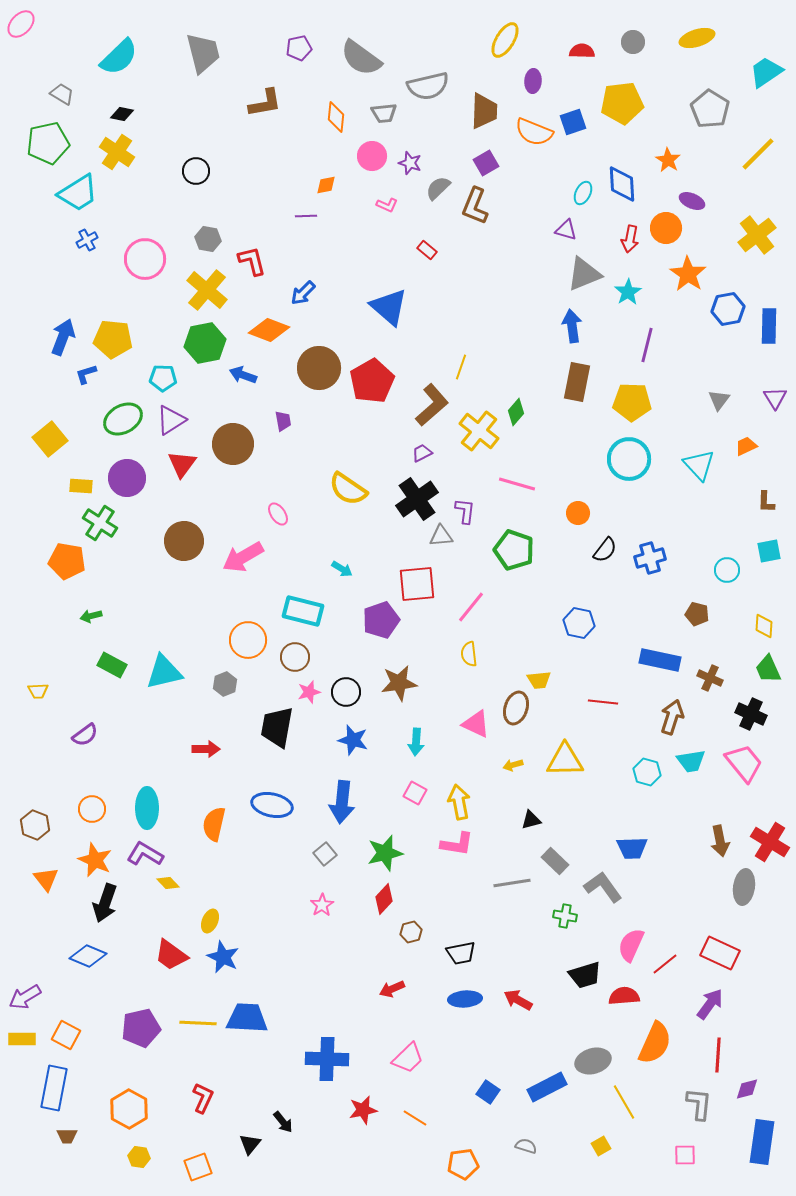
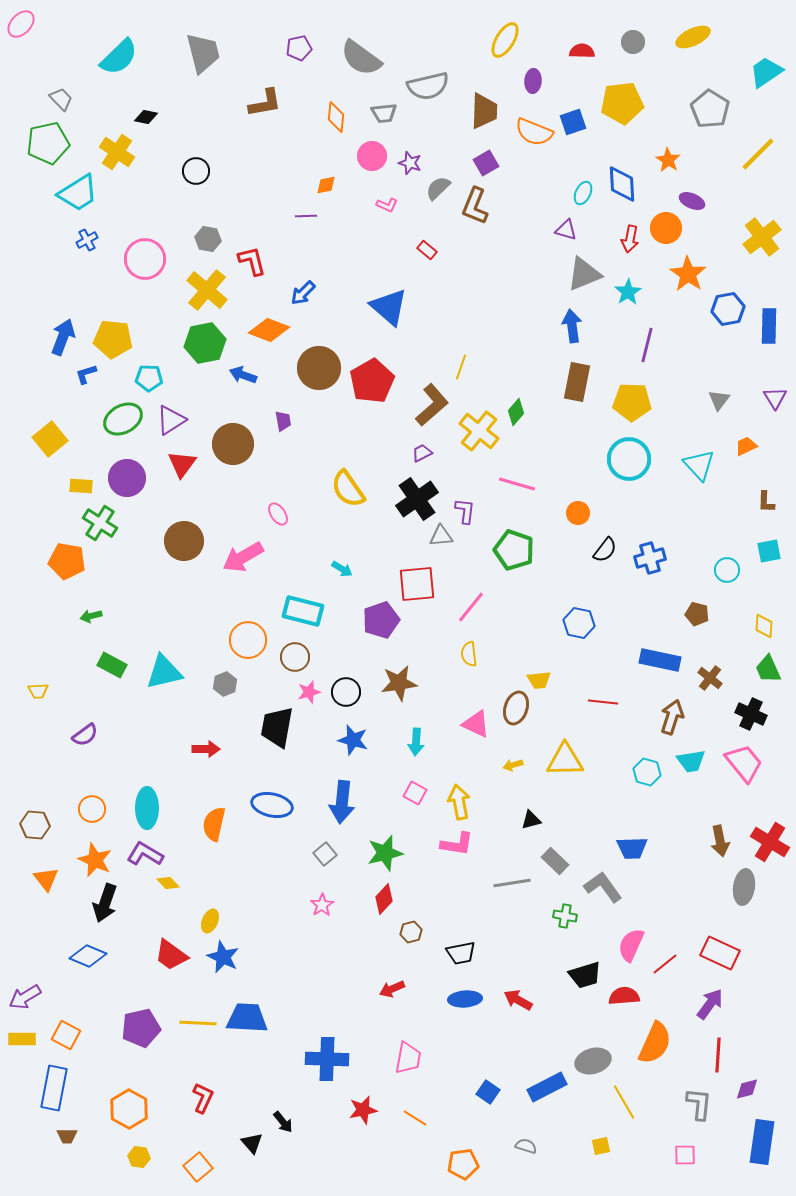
yellow ellipse at (697, 38): moved 4 px left, 1 px up; rotated 8 degrees counterclockwise
gray trapezoid at (62, 94): moved 1 px left, 5 px down; rotated 15 degrees clockwise
black diamond at (122, 114): moved 24 px right, 3 px down
yellow cross at (757, 235): moved 5 px right, 2 px down
cyan pentagon at (163, 378): moved 14 px left
yellow semicircle at (348, 489): rotated 21 degrees clockwise
brown cross at (710, 678): rotated 15 degrees clockwise
brown hexagon at (35, 825): rotated 16 degrees counterclockwise
pink trapezoid at (408, 1058): rotated 36 degrees counterclockwise
black triangle at (250, 1144): moved 2 px right, 1 px up; rotated 20 degrees counterclockwise
yellow square at (601, 1146): rotated 18 degrees clockwise
orange square at (198, 1167): rotated 20 degrees counterclockwise
